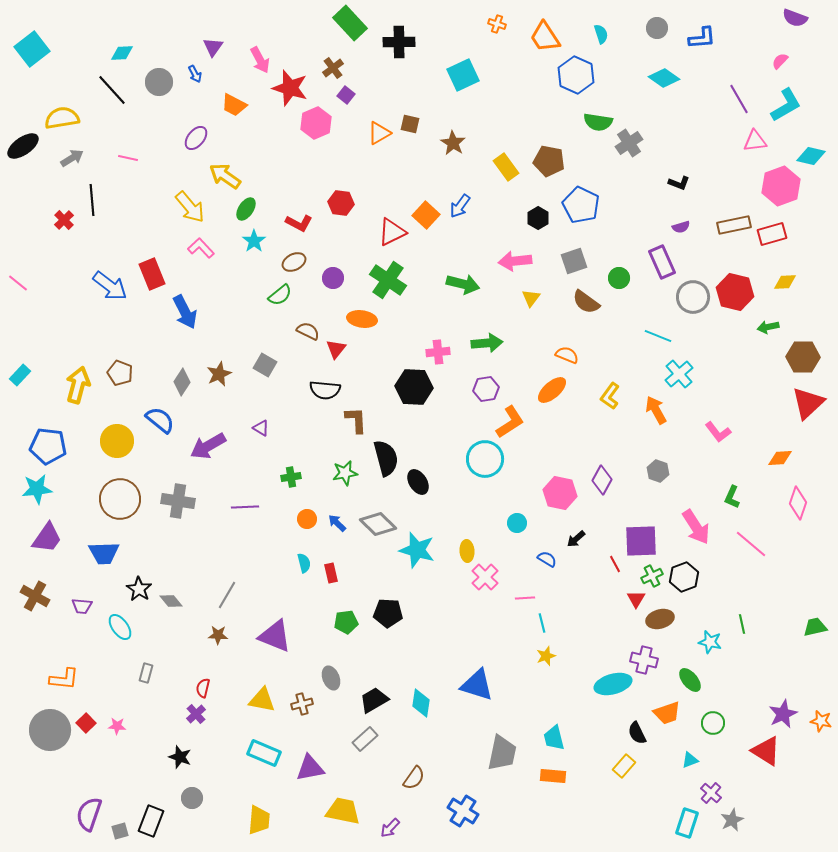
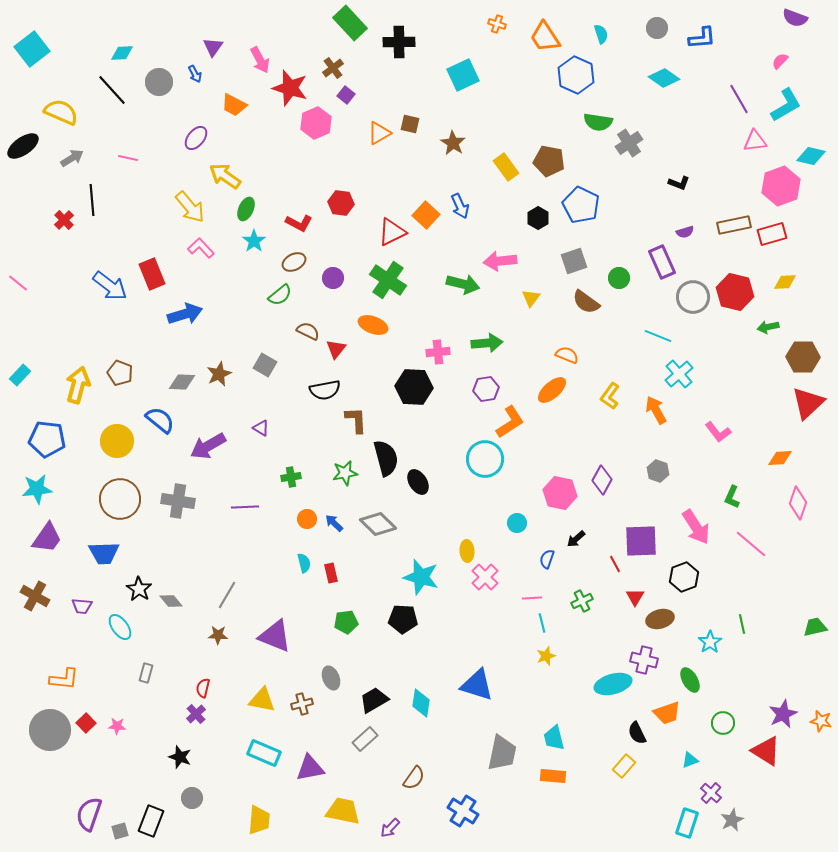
yellow semicircle at (62, 118): moved 1 px left, 6 px up; rotated 32 degrees clockwise
blue arrow at (460, 206): rotated 60 degrees counterclockwise
green ellipse at (246, 209): rotated 10 degrees counterclockwise
purple semicircle at (681, 227): moved 4 px right, 5 px down
pink arrow at (515, 261): moved 15 px left
blue arrow at (185, 312): moved 2 px down; rotated 80 degrees counterclockwise
orange ellipse at (362, 319): moved 11 px right, 6 px down; rotated 12 degrees clockwise
gray diamond at (182, 382): rotated 60 degrees clockwise
black semicircle at (325, 390): rotated 16 degrees counterclockwise
blue pentagon at (48, 446): moved 1 px left, 7 px up
blue arrow at (337, 523): moved 3 px left
cyan star at (417, 550): moved 4 px right, 27 px down
blue semicircle at (547, 559): rotated 102 degrees counterclockwise
green cross at (652, 576): moved 70 px left, 25 px down
pink line at (525, 598): moved 7 px right
red triangle at (636, 599): moved 1 px left, 2 px up
black pentagon at (388, 613): moved 15 px right, 6 px down
cyan star at (710, 642): rotated 25 degrees clockwise
green ellipse at (690, 680): rotated 10 degrees clockwise
green circle at (713, 723): moved 10 px right
